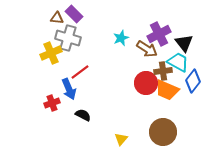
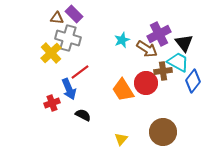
cyan star: moved 1 px right, 2 px down
yellow cross: rotated 20 degrees counterclockwise
orange trapezoid: moved 44 px left; rotated 35 degrees clockwise
